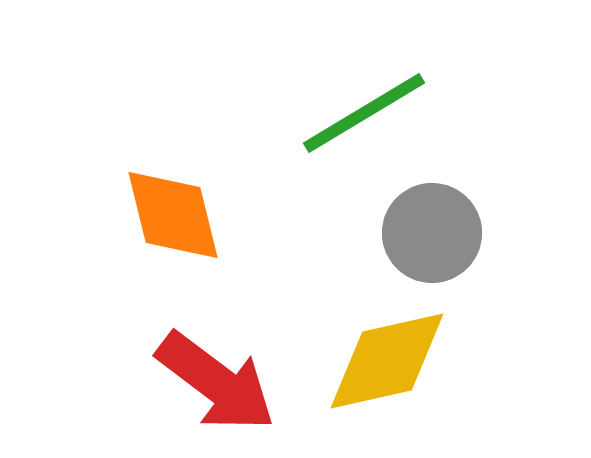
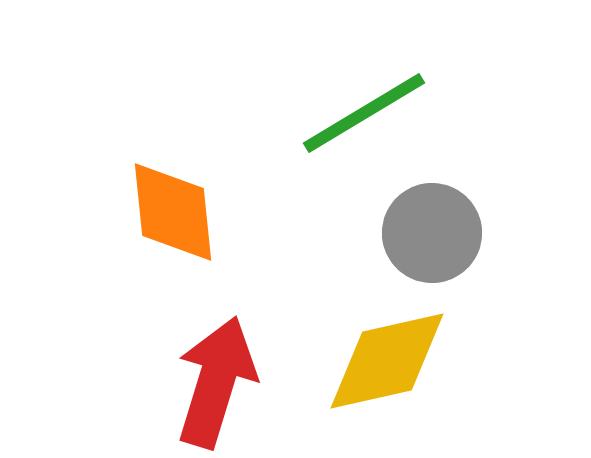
orange diamond: moved 3 px up; rotated 8 degrees clockwise
red arrow: rotated 110 degrees counterclockwise
